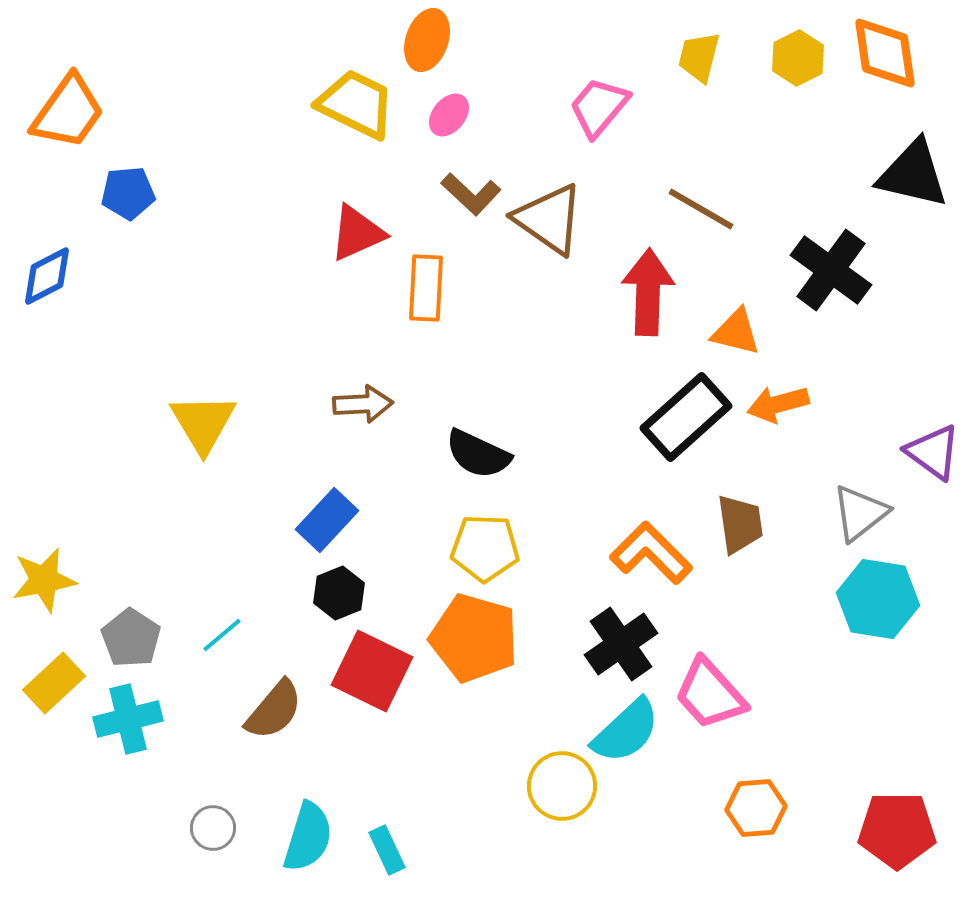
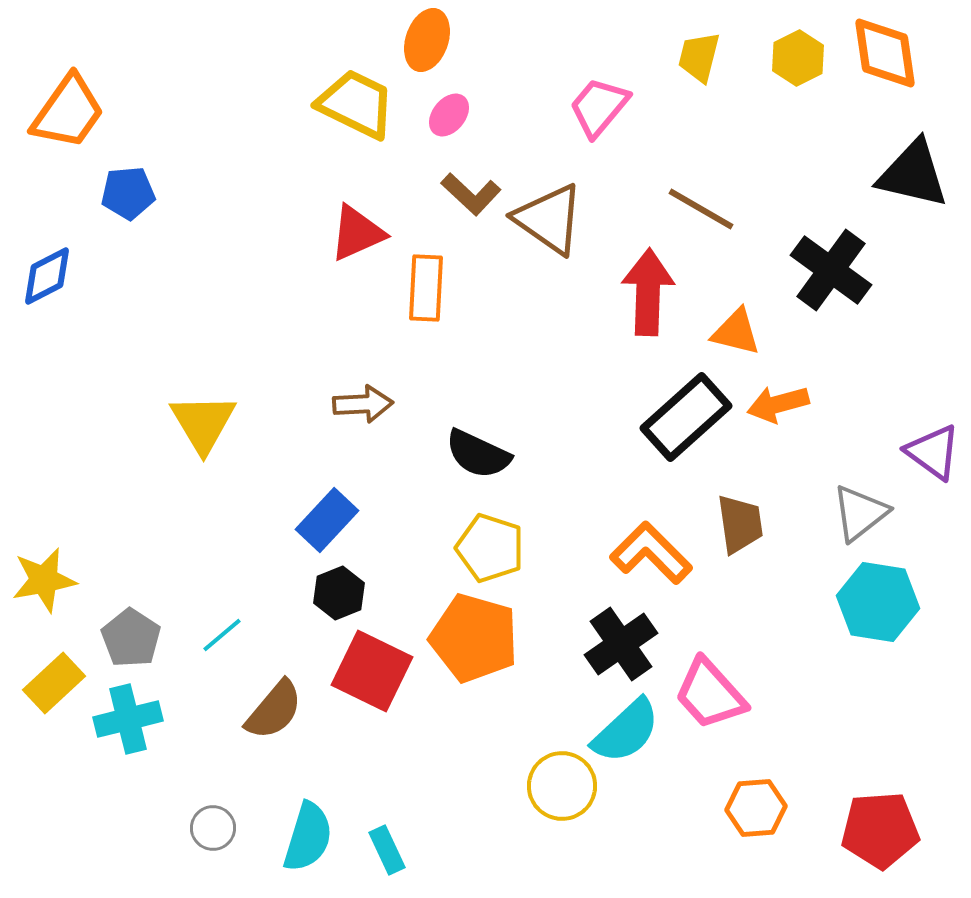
yellow pentagon at (485, 548): moved 5 px right; rotated 16 degrees clockwise
cyan hexagon at (878, 599): moved 3 px down
red pentagon at (897, 830): moved 17 px left; rotated 4 degrees counterclockwise
